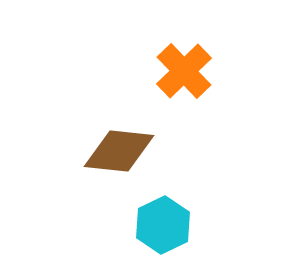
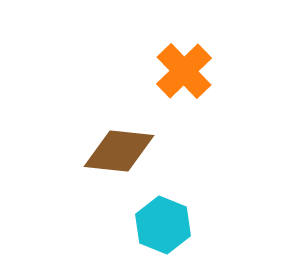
cyan hexagon: rotated 12 degrees counterclockwise
